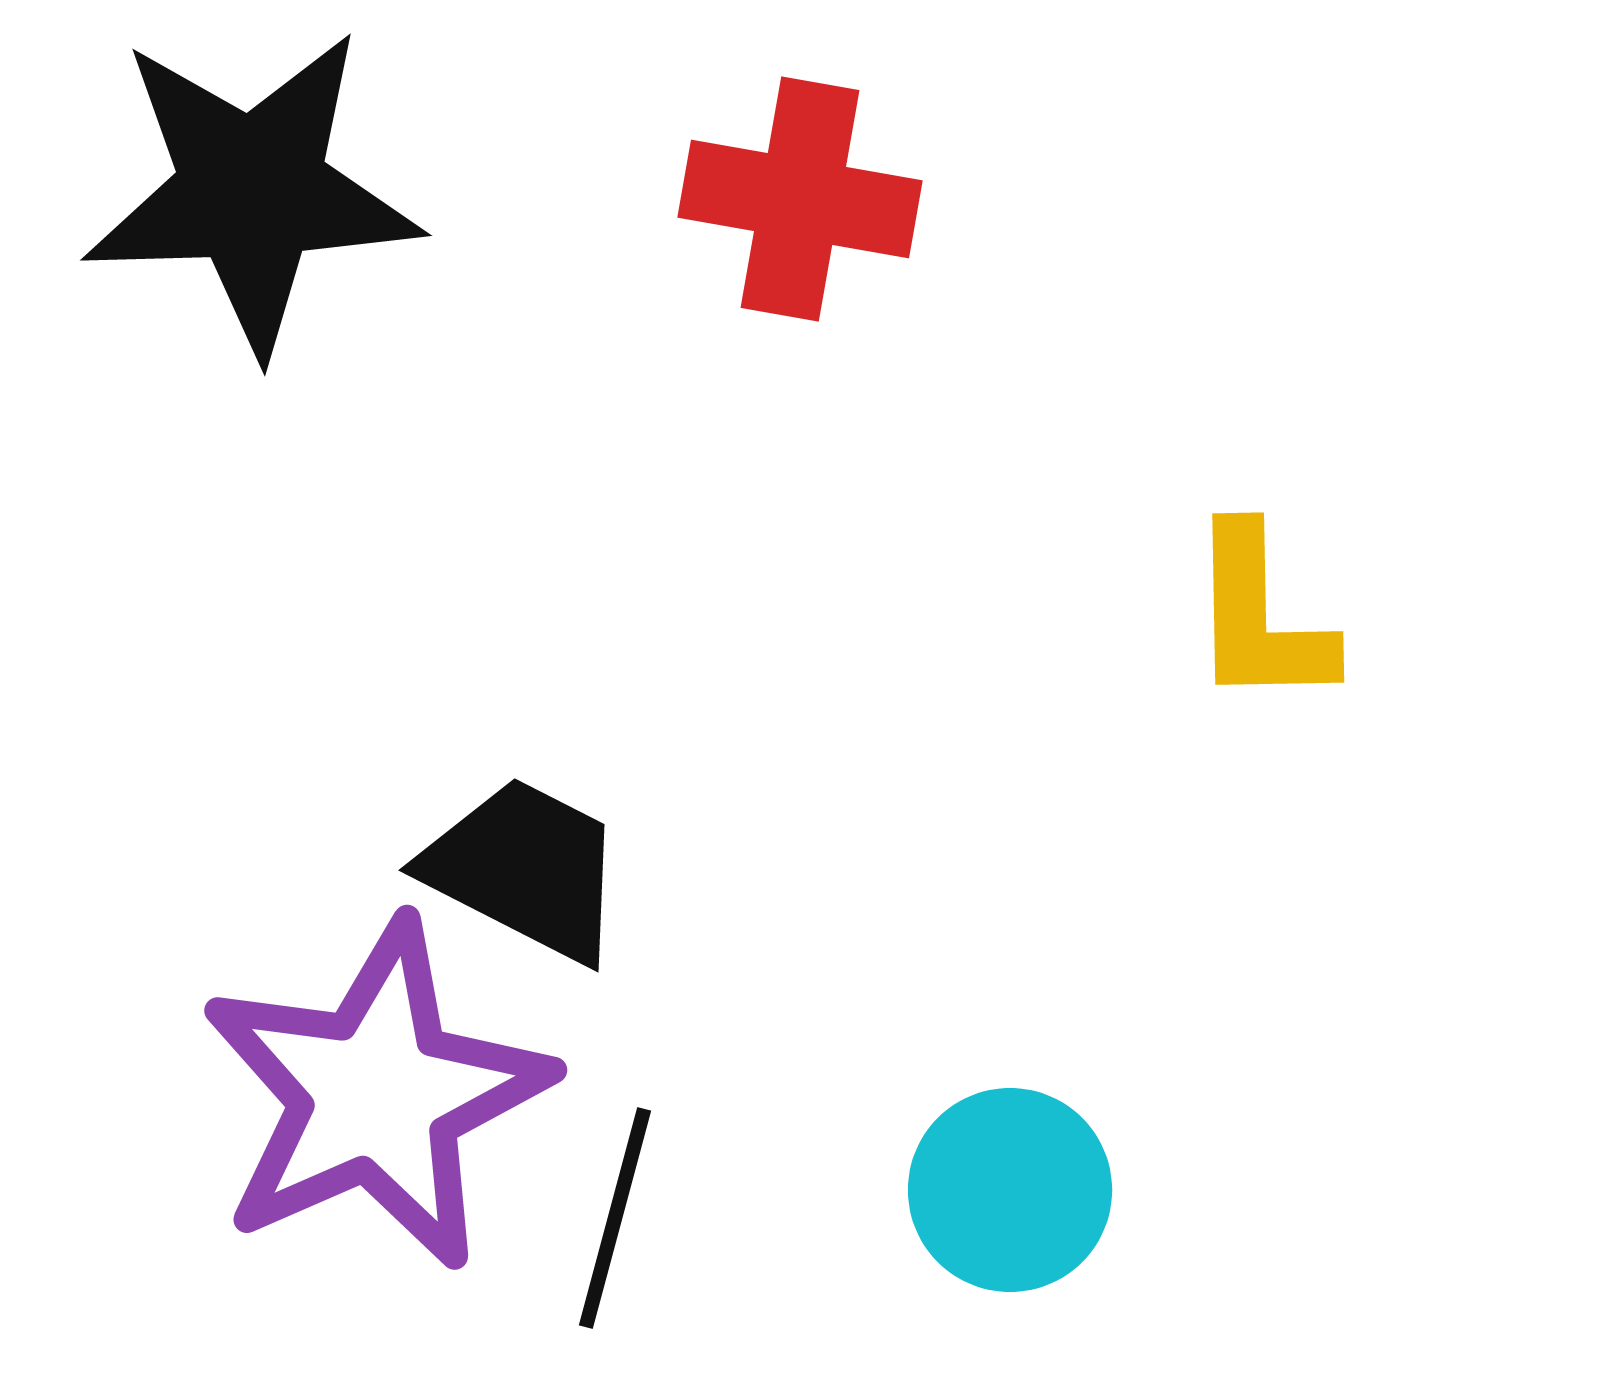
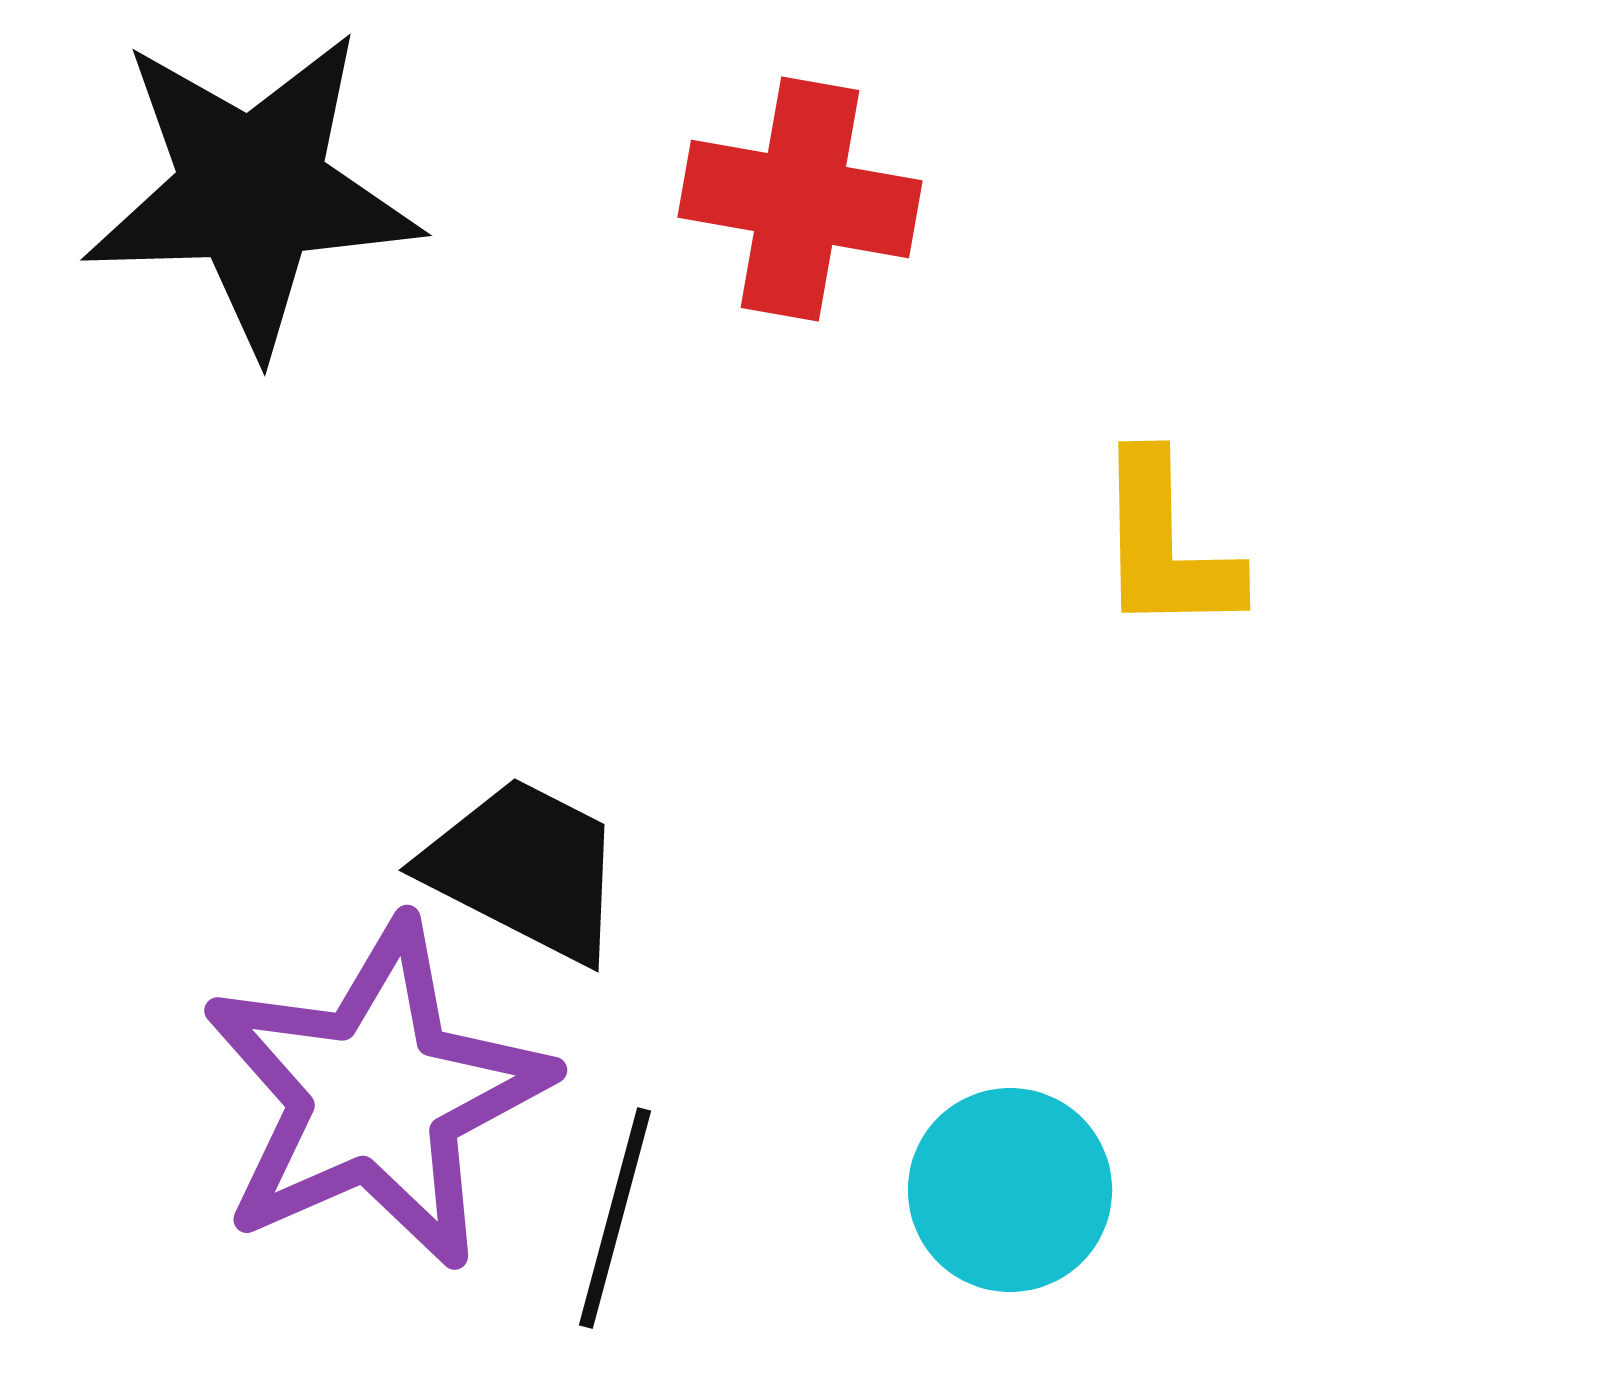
yellow L-shape: moved 94 px left, 72 px up
